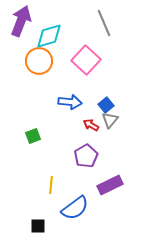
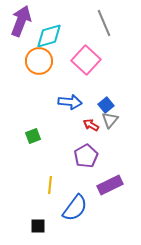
yellow line: moved 1 px left
blue semicircle: rotated 16 degrees counterclockwise
